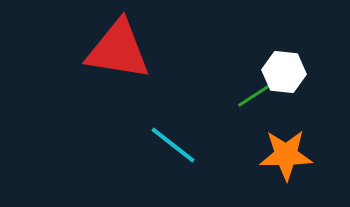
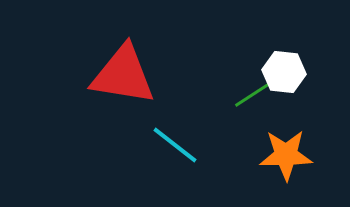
red triangle: moved 5 px right, 25 px down
green line: moved 3 px left
cyan line: moved 2 px right
